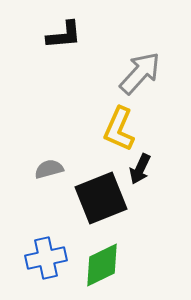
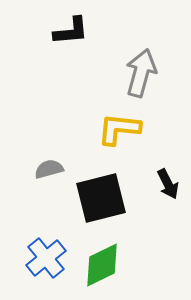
black L-shape: moved 7 px right, 4 px up
gray arrow: moved 1 px right; rotated 27 degrees counterclockwise
yellow L-shape: rotated 72 degrees clockwise
black arrow: moved 28 px right, 15 px down; rotated 52 degrees counterclockwise
black square: rotated 8 degrees clockwise
blue cross: rotated 27 degrees counterclockwise
